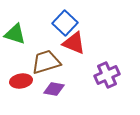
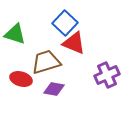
red ellipse: moved 2 px up; rotated 25 degrees clockwise
